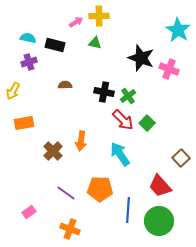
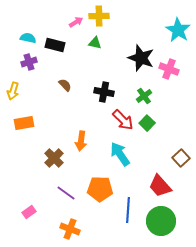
brown semicircle: rotated 48 degrees clockwise
yellow arrow: rotated 12 degrees counterclockwise
green cross: moved 16 px right
brown cross: moved 1 px right, 7 px down
green circle: moved 2 px right
